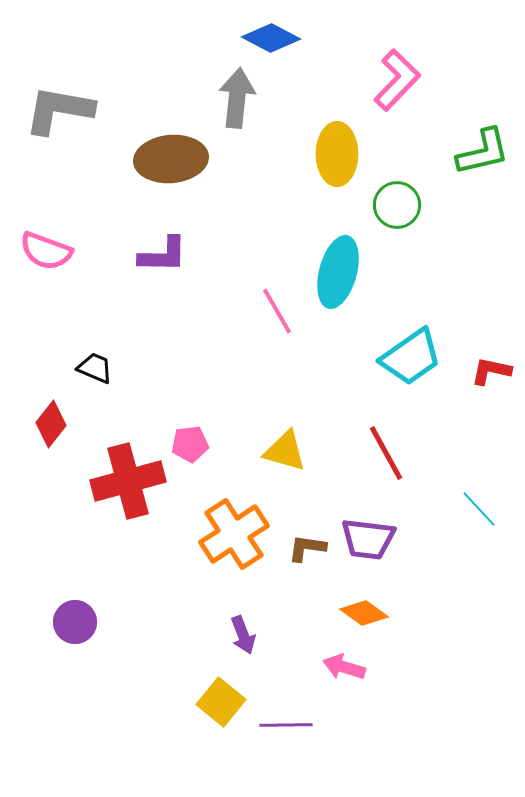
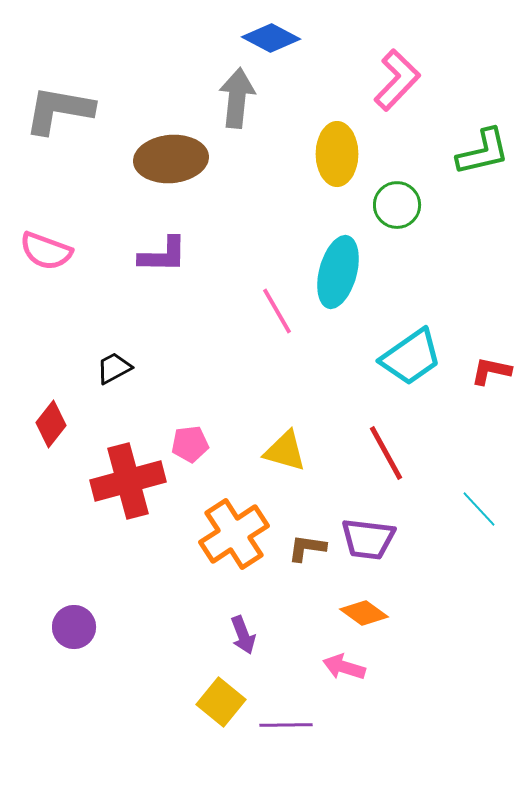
black trapezoid: moved 19 px right; rotated 51 degrees counterclockwise
purple circle: moved 1 px left, 5 px down
